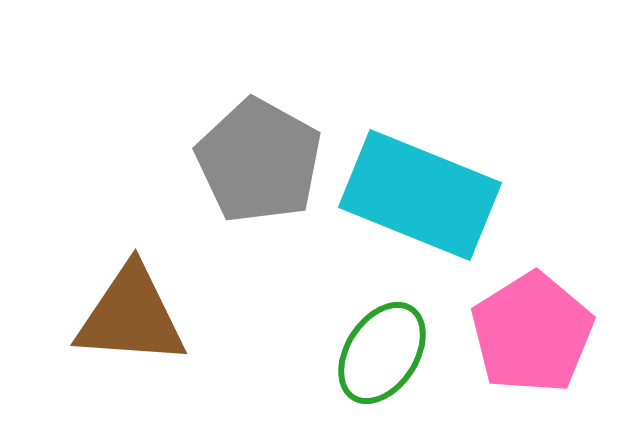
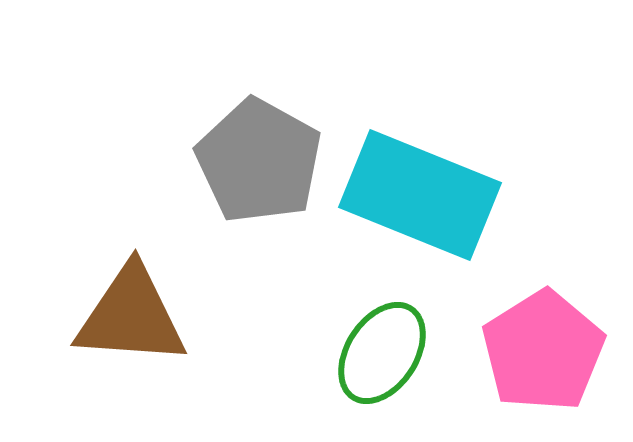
pink pentagon: moved 11 px right, 18 px down
